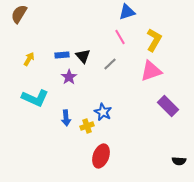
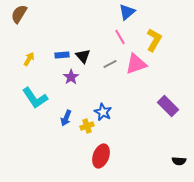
blue triangle: rotated 24 degrees counterclockwise
gray line: rotated 16 degrees clockwise
pink triangle: moved 15 px left, 7 px up
purple star: moved 2 px right
cyan L-shape: rotated 32 degrees clockwise
blue arrow: rotated 28 degrees clockwise
